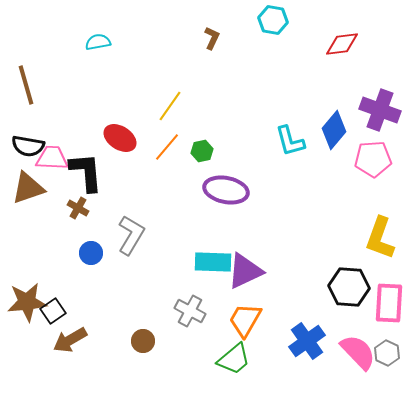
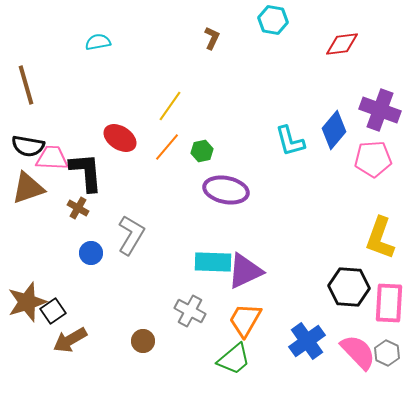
brown star: rotated 12 degrees counterclockwise
